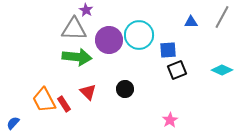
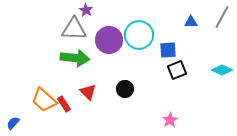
green arrow: moved 2 px left, 1 px down
orange trapezoid: rotated 20 degrees counterclockwise
